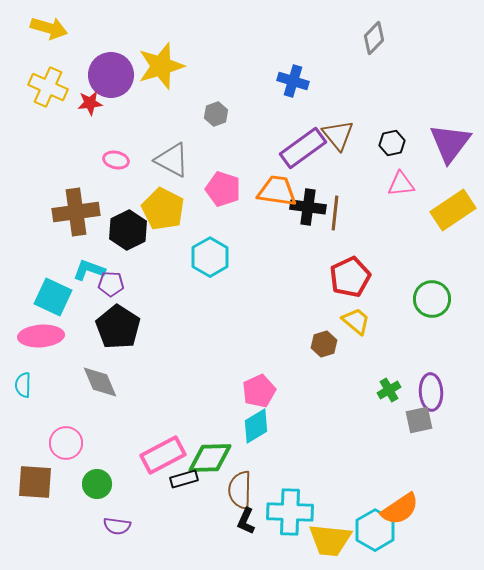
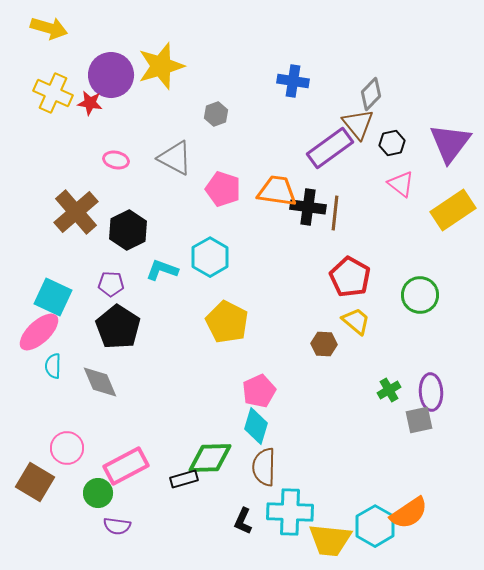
gray diamond at (374, 38): moved 3 px left, 56 px down
blue cross at (293, 81): rotated 8 degrees counterclockwise
yellow cross at (48, 87): moved 5 px right, 6 px down
red star at (90, 103): rotated 15 degrees clockwise
brown triangle at (338, 135): moved 20 px right, 11 px up
purple rectangle at (303, 148): moved 27 px right
gray triangle at (172, 160): moved 3 px right, 2 px up
pink triangle at (401, 184): rotated 44 degrees clockwise
yellow pentagon at (163, 209): moved 64 px right, 113 px down
brown cross at (76, 212): rotated 33 degrees counterclockwise
cyan L-shape at (89, 270): moved 73 px right
red pentagon at (350, 277): rotated 18 degrees counterclockwise
green circle at (432, 299): moved 12 px left, 4 px up
pink ellipse at (41, 336): moved 2 px left, 4 px up; rotated 39 degrees counterclockwise
brown hexagon at (324, 344): rotated 20 degrees clockwise
cyan semicircle at (23, 385): moved 30 px right, 19 px up
cyan diamond at (256, 426): rotated 42 degrees counterclockwise
pink circle at (66, 443): moved 1 px right, 5 px down
pink rectangle at (163, 455): moved 37 px left, 11 px down
brown square at (35, 482): rotated 27 degrees clockwise
green circle at (97, 484): moved 1 px right, 9 px down
brown semicircle at (240, 490): moved 24 px right, 23 px up
orange semicircle at (400, 509): moved 9 px right, 4 px down
black L-shape at (246, 521): moved 3 px left
cyan hexagon at (375, 530): moved 4 px up
